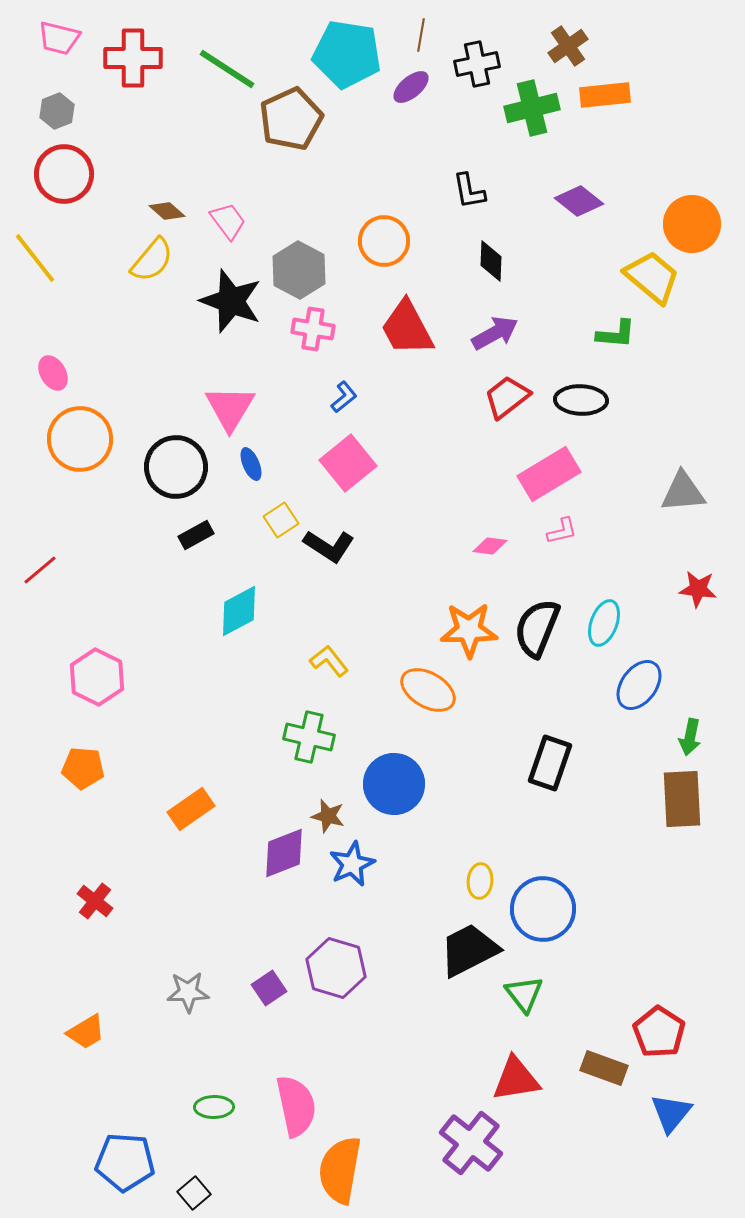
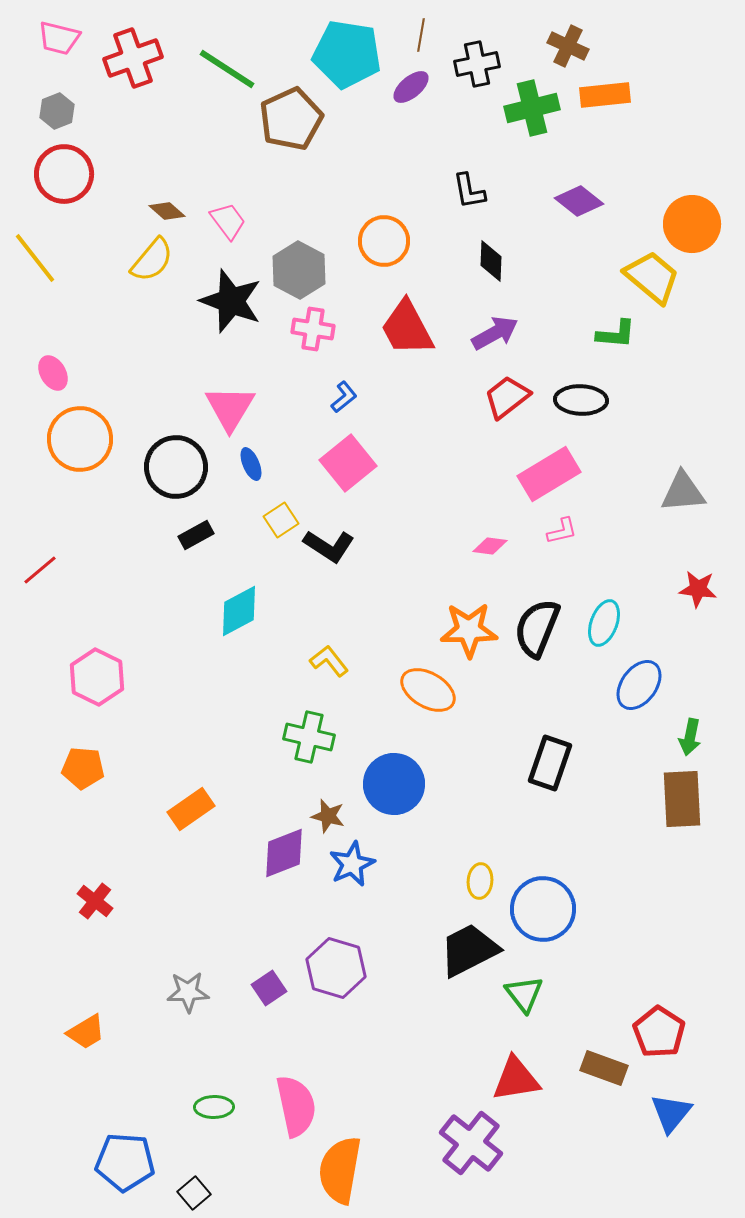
brown cross at (568, 46): rotated 30 degrees counterclockwise
red cross at (133, 58): rotated 20 degrees counterclockwise
